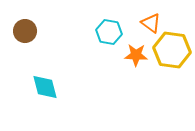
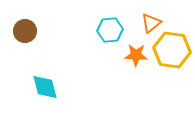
orange triangle: rotated 45 degrees clockwise
cyan hexagon: moved 1 px right, 2 px up; rotated 15 degrees counterclockwise
